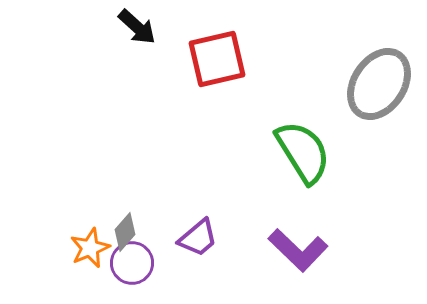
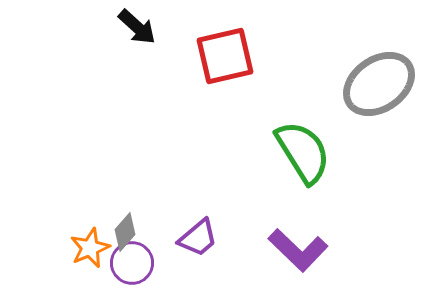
red square: moved 8 px right, 3 px up
gray ellipse: rotated 22 degrees clockwise
